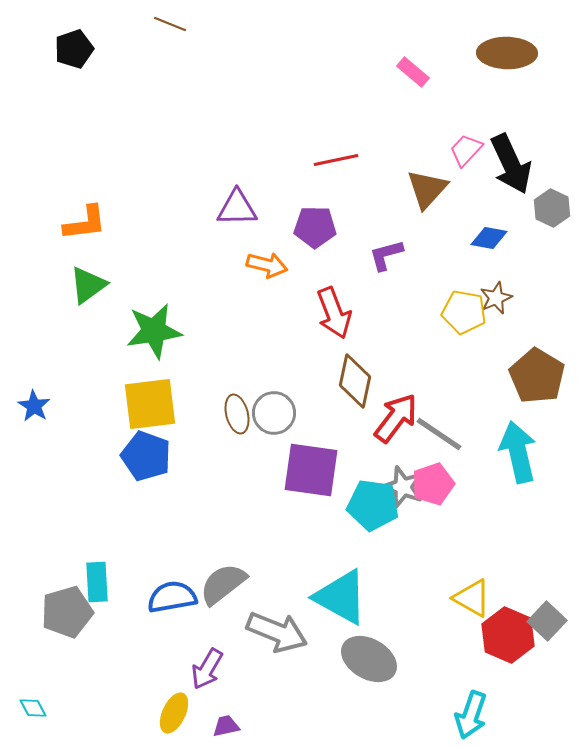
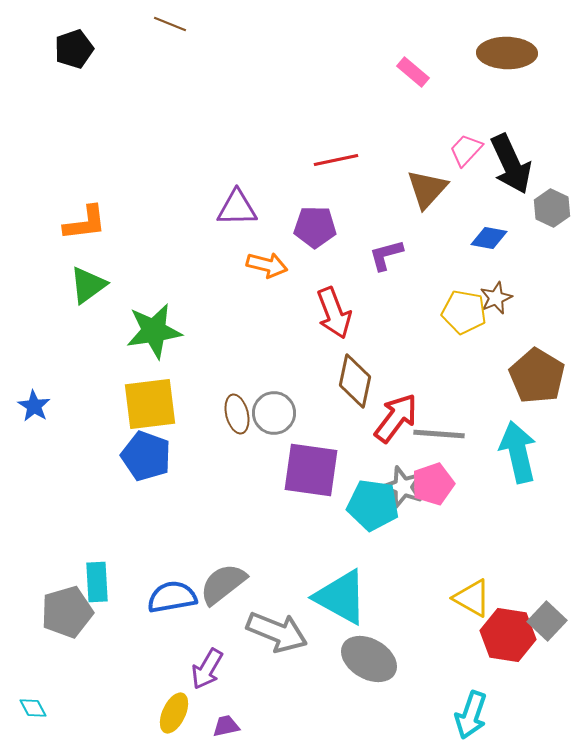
gray line at (439, 434): rotated 30 degrees counterclockwise
red hexagon at (508, 635): rotated 14 degrees counterclockwise
